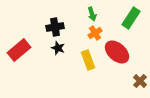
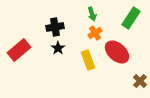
black star: rotated 16 degrees clockwise
